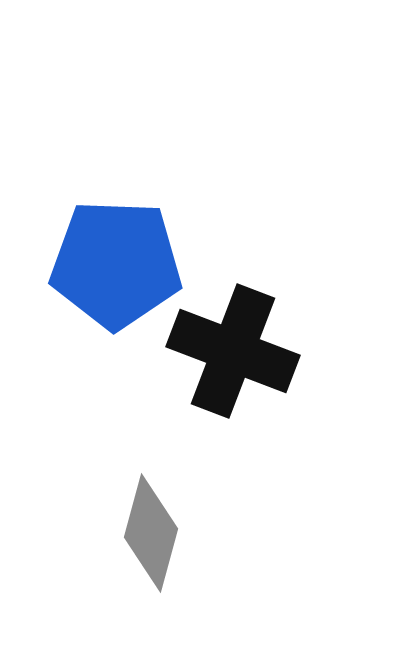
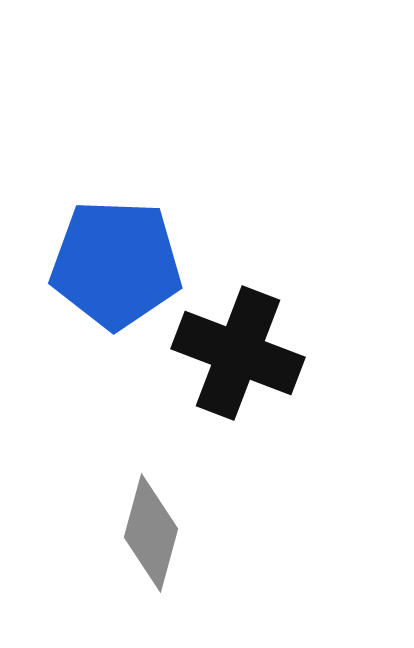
black cross: moved 5 px right, 2 px down
